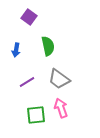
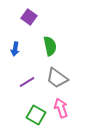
green semicircle: moved 2 px right
blue arrow: moved 1 px left, 1 px up
gray trapezoid: moved 2 px left, 1 px up
green square: rotated 36 degrees clockwise
